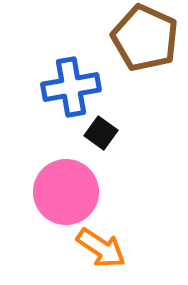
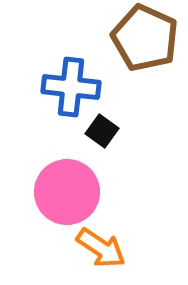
blue cross: rotated 16 degrees clockwise
black square: moved 1 px right, 2 px up
pink circle: moved 1 px right
